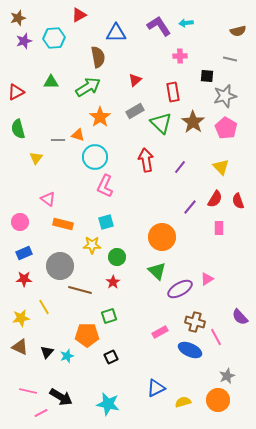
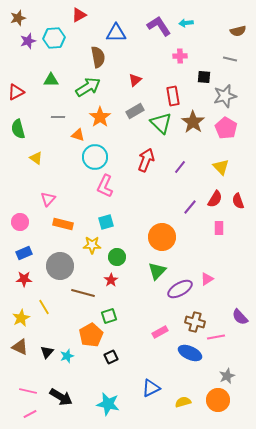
purple star at (24, 41): moved 4 px right
black square at (207, 76): moved 3 px left, 1 px down
green triangle at (51, 82): moved 2 px up
red rectangle at (173, 92): moved 4 px down
gray line at (58, 140): moved 23 px up
yellow triangle at (36, 158): rotated 32 degrees counterclockwise
red arrow at (146, 160): rotated 30 degrees clockwise
pink triangle at (48, 199): rotated 35 degrees clockwise
green triangle at (157, 271): rotated 30 degrees clockwise
red star at (113, 282): moved 2 px left, 2 px up
brown line at (80, 290): moved 3 px right, 3 px down
yellow star at (21, 318): rotated 18 degrees counterclockwise
orange pentagon at (87, 335): moved 4 px right; rotated 30 degrees counterclockwise
pink line at (216, 337): rotated 72 degrees counterclockwise
blue ellipse at (190, 350): moved 3 px down
blue triangle at (156, 388): moved 5 px left
pink line at (41, 413): moved 11 px left, 1 px down
